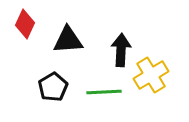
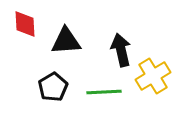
red diamond: rotated 28 degrees counterclockwise
black triangle: moved 2 px left, 1 px down
black arrow: rotated 16 degrees counterclockwise
yellow cross: moved 2 px right, 1 px down
